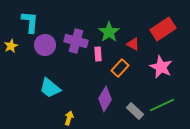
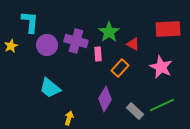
red rectangle: moved 5 px right; rotated 30 degrees clockwise
purple circle: moved 2 px right
